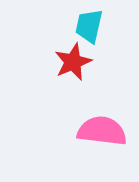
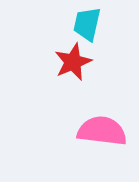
cyan trapezoid: moved 2 px left, 2 px up
